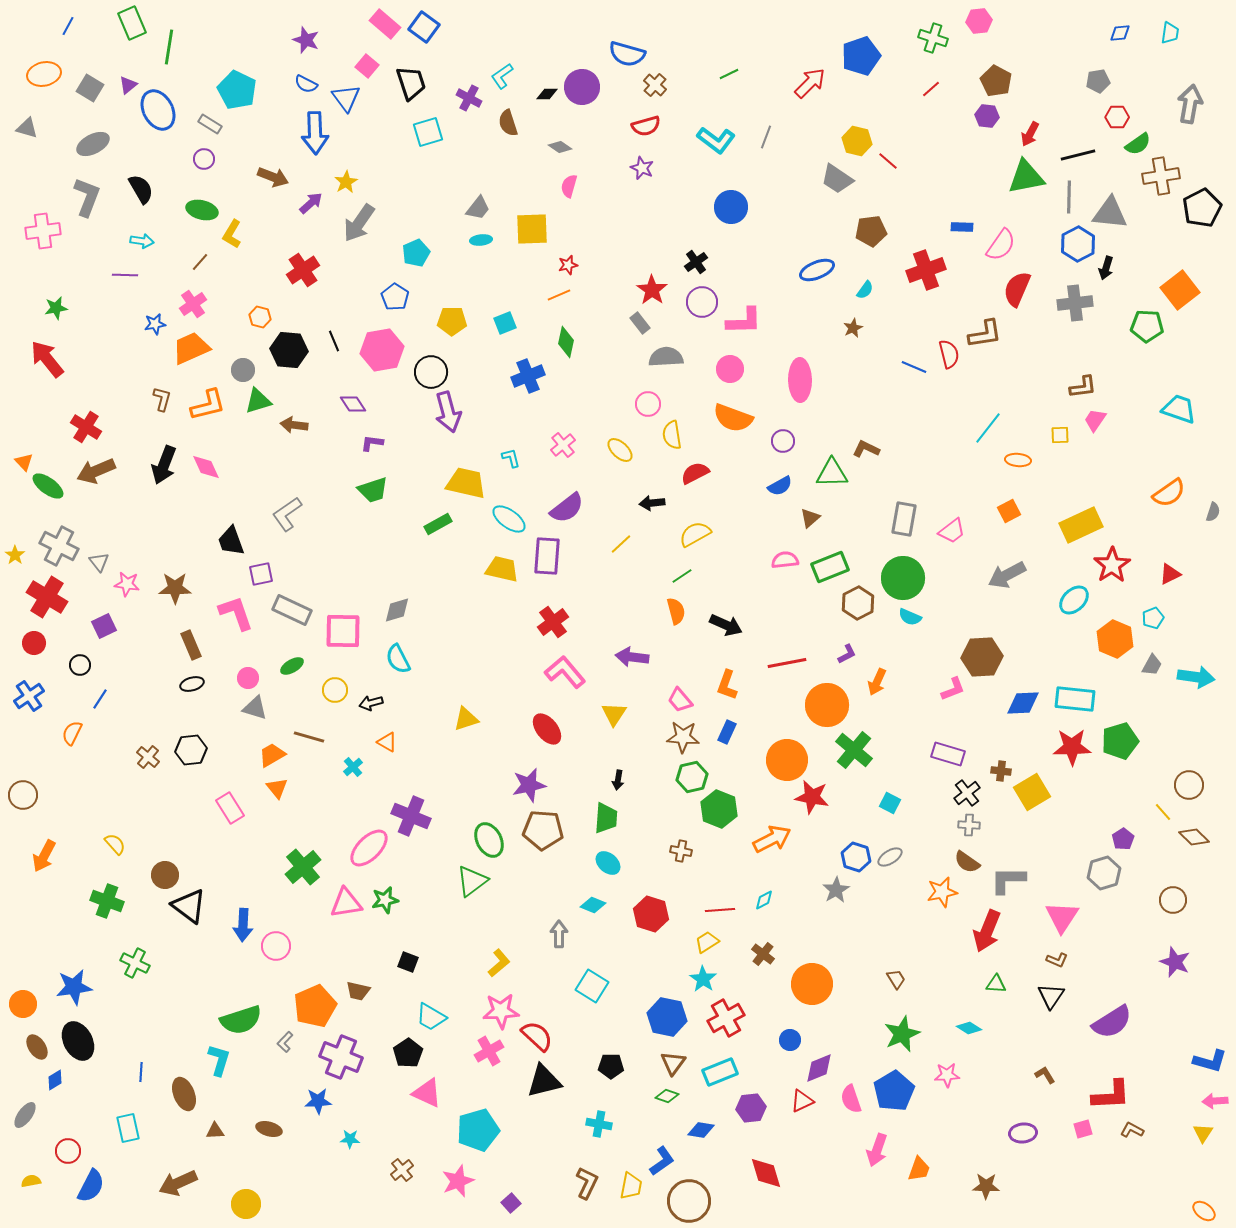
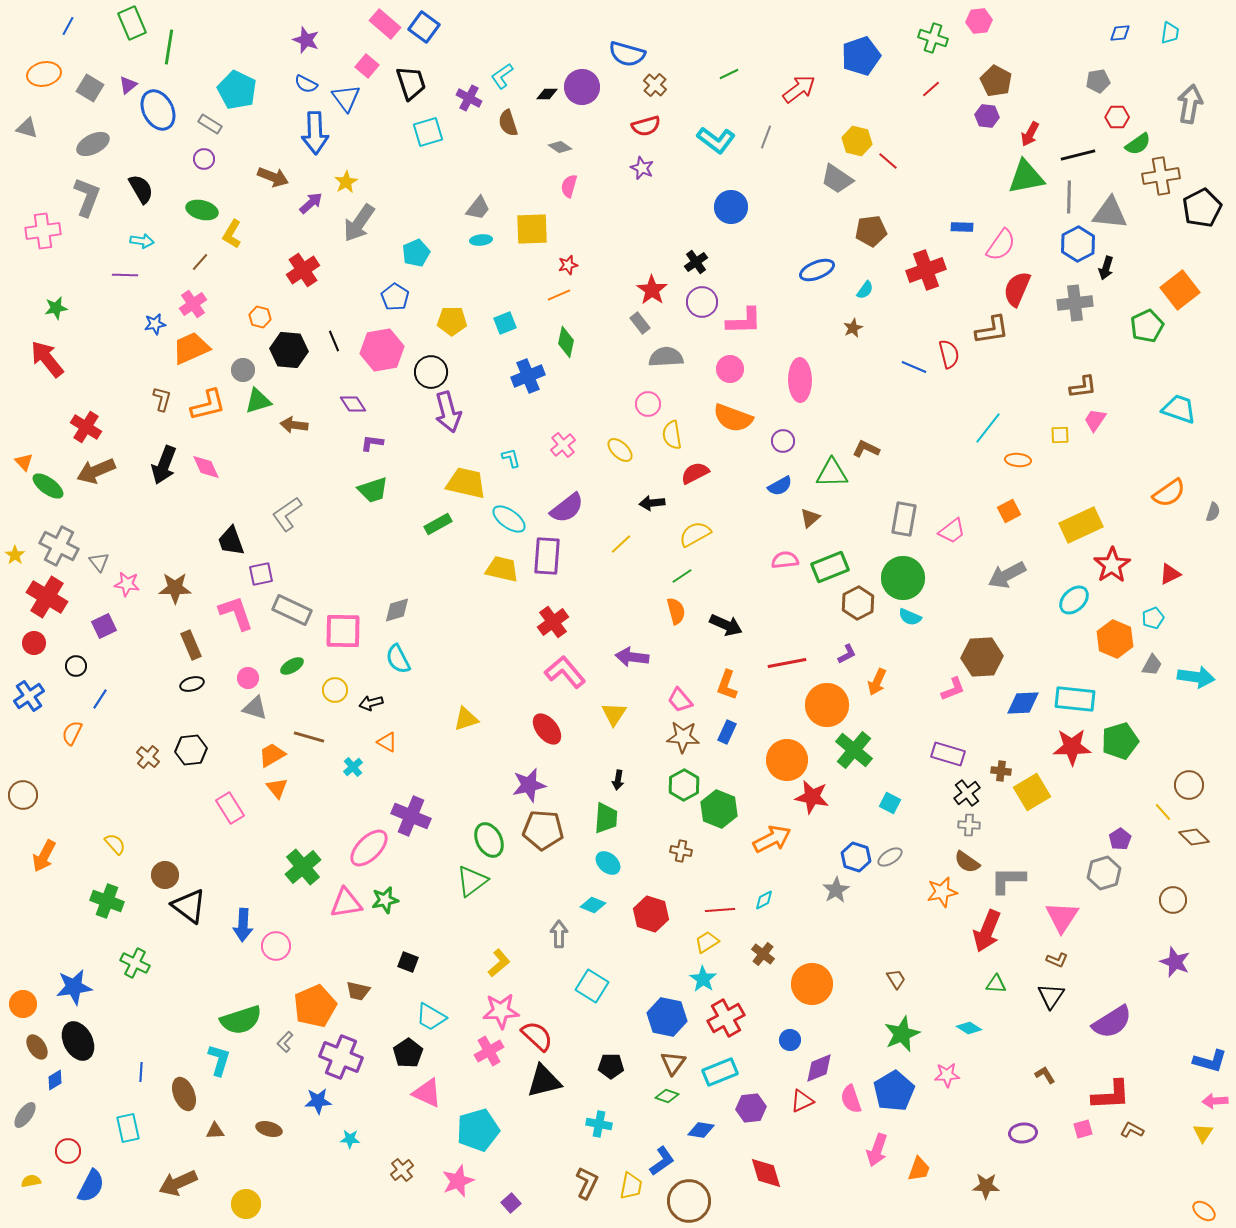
red arrow at (810, 83): moved 11 px left, 6 px down; rotated 8 degrees clockwise
green pentagon at (1147, 326): rotated 28 degrees counterclockwise
brown L-shape at (985, 334): moved 7 px right, 4 px up
black circle at (80, 665): moved 4 px left, 1 px down
green hexagon at (692, 777): moved 8 px left, 8 px down; rotated 16 degrees counterclockwise
purple pentagon at (1123, 839): moved 3 px left
